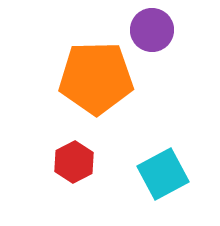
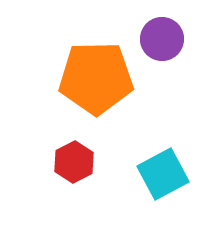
purple circle: moved 10 px right, 9 px down
